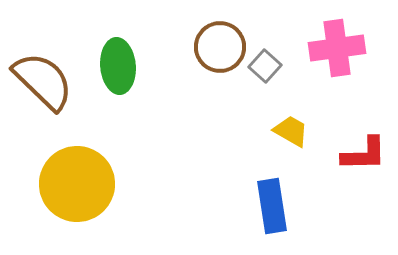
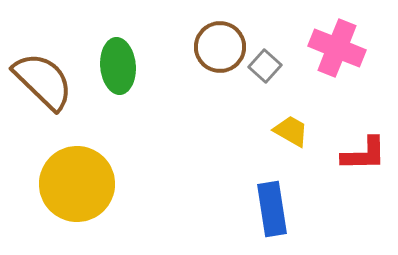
pink cross: rotated 30 degrees clockwise
blue rectangle: moved 3 px down
